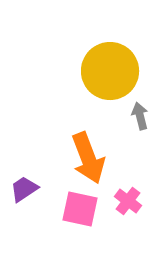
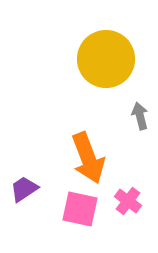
yellow circle: moved 4 px left, 12 px up
